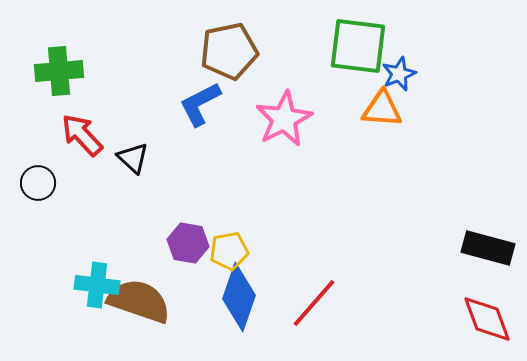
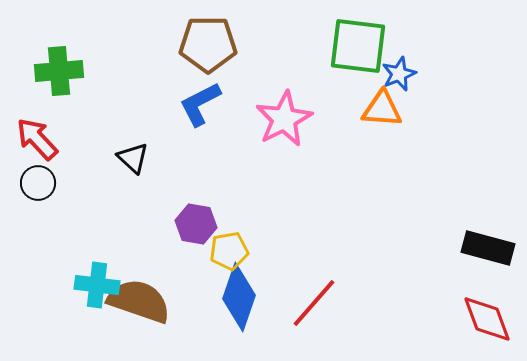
brown pentagon: moved 21 px left, 7 px up; rotated 12 degrees clockwise
red arrow: moved 45 px left, 4 px down
purple hexagon: moved 8 px right, 19 px up
